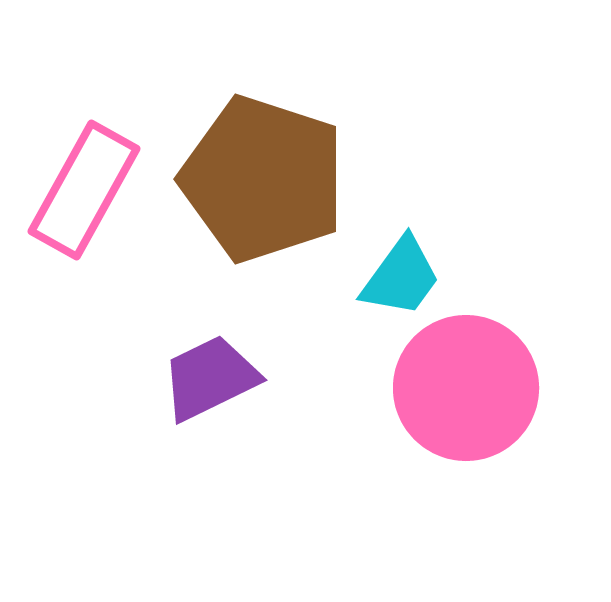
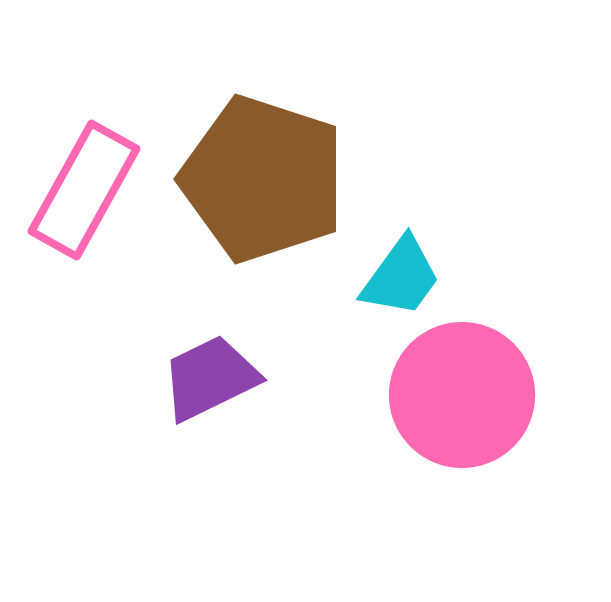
pink circle: moved 4 px left, 7 px down
